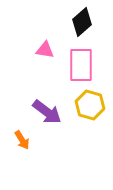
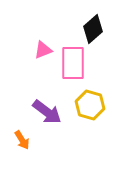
black diamond: moved 11 px right, 7 px down
pink triangle: moved 2 px left; rotated 30 degrees counterclockwise
pink rectangle: moved 8 px left, 2 px up
